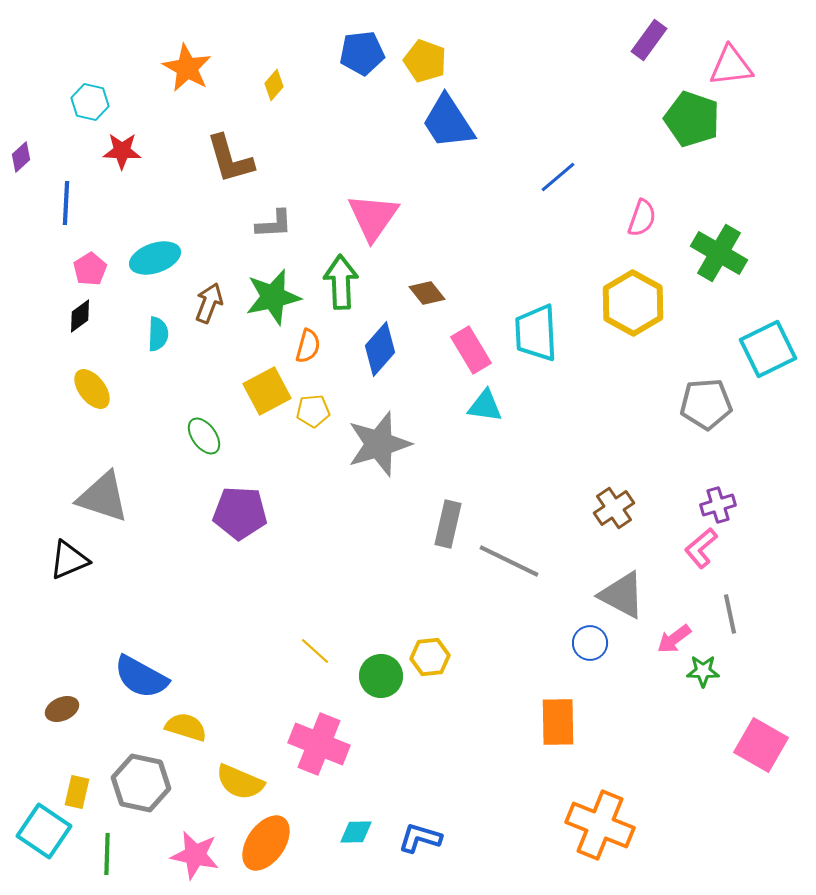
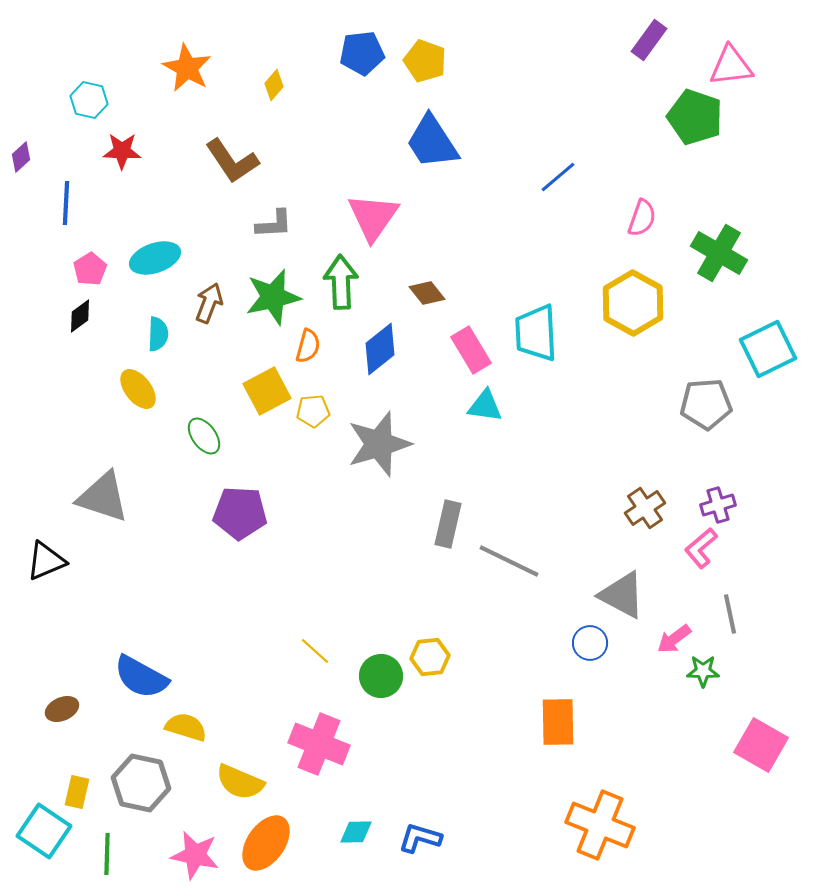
cyan hexagon at (90, 102): moved 1 px left, 2 px up
green pentagon at (692, 119): moved 3 px right, 2 px up
blue trapezoid at (448, 122): moved 16 px left, 20 px down
brown L-shape at (230, 159): moved 2 px right, 2 px down; rotated 18 degrees counterclockwise
blue diamond at (380, 349): rotated 10 degrees clockwise
yellow ellipse at (92, 389): moved 46 px right
brown cross at (614, 508): moved 31 px right
black triangle at (69, 560): moved 23 px left, 1 px down
